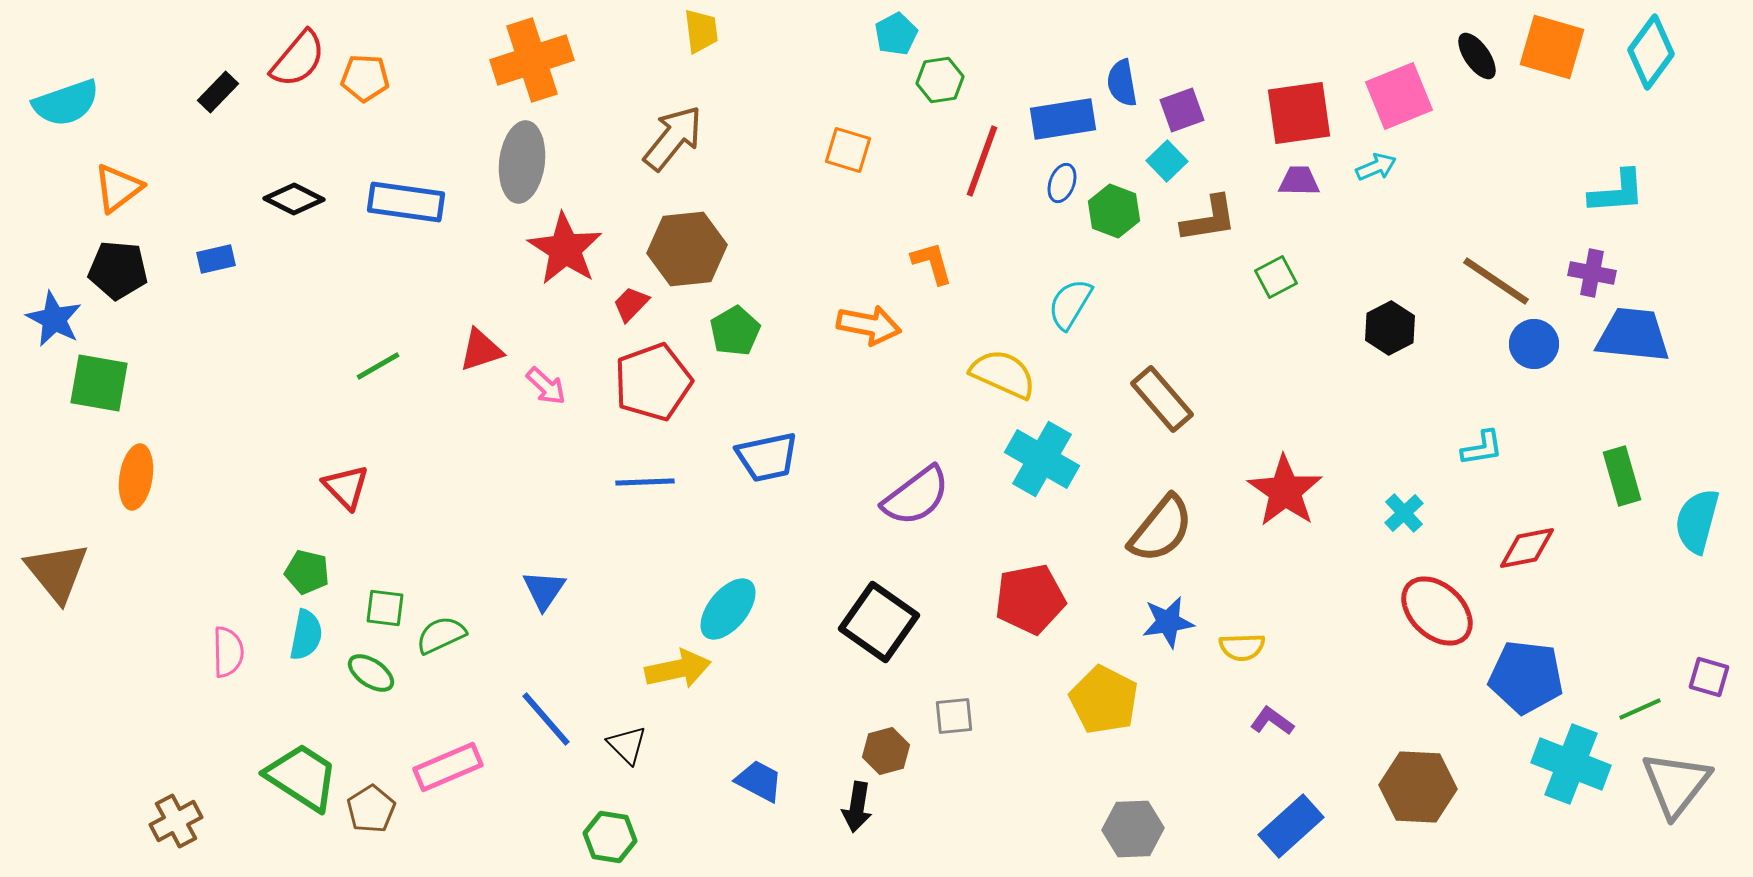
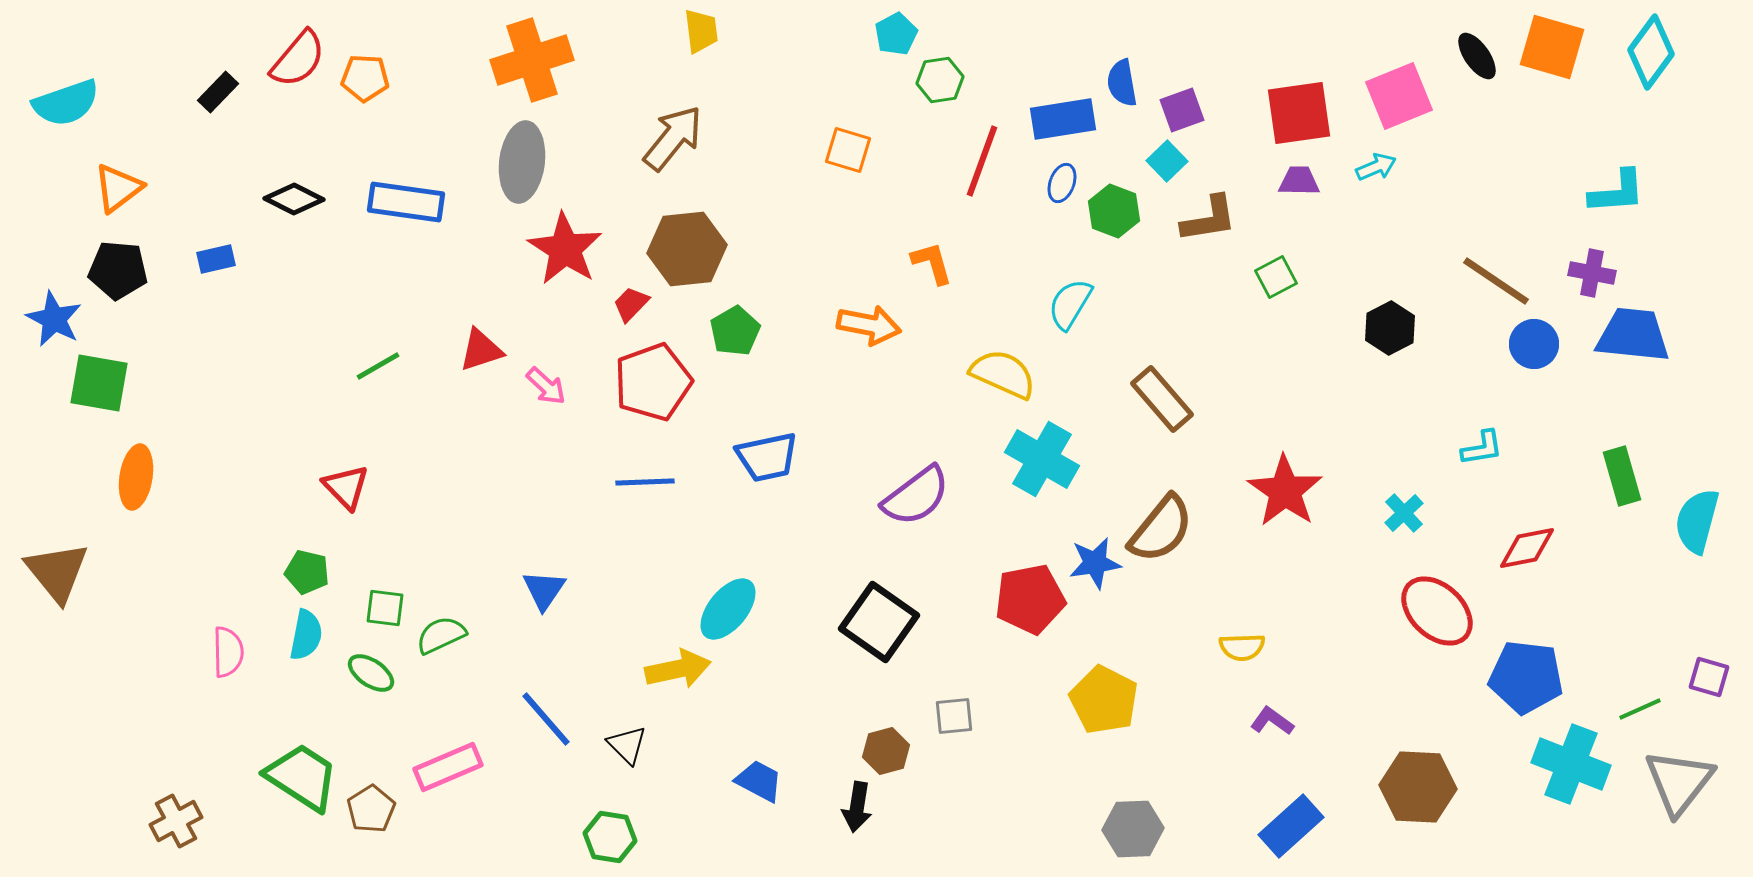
blue star at (1168, 622): moved 73 px left, 59 px up
gray triangle at (1676, 784): moved 3 px right, 2 px up
